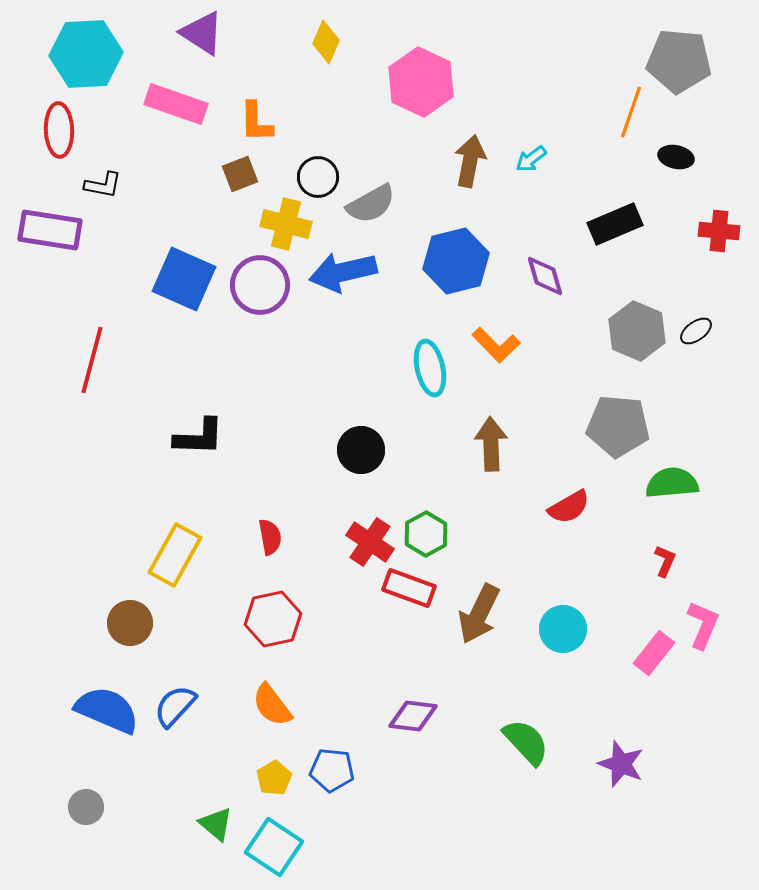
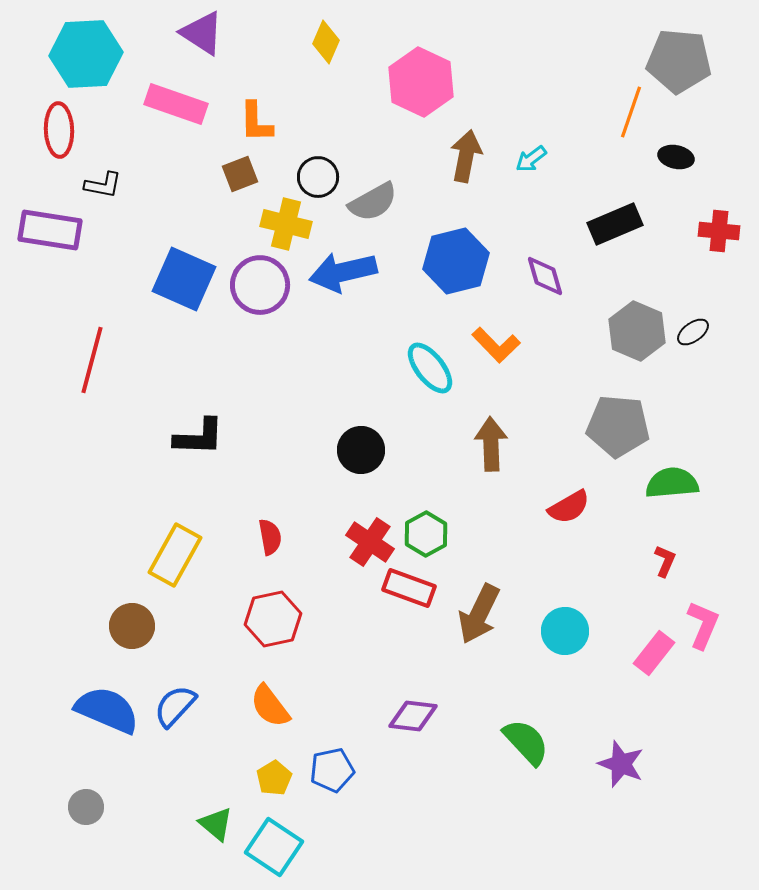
brown arrow at (470, 161): moved 4 px left, 5 px up
gray semicircle at (371, 204): moved 2 px right, 2 px up
black ellipse at (696, 331): moved 3 px left, 1 px down
cyan ellipse at (430, 368): rotated 26 degrees counterclockwise
brown circle at (130, 623): moved 2 px right, 3 px down
cyan circle at (563, 629): moved 2 px right, 2 px down
orange semicircle at (272, 705): moved 2 px left, 1 px down
blue pentagon at (332, 770): rotated 18 degrees counterclockwise
